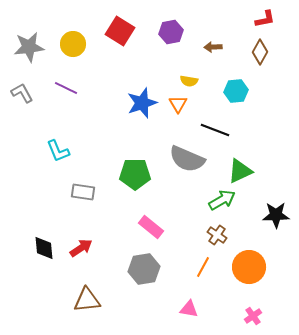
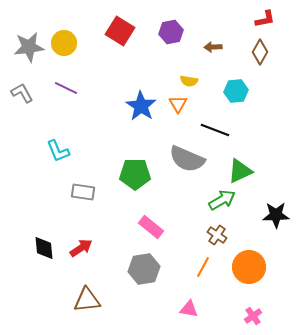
yellow circle: moved 9 px left, 1 px up
blue star: moved 1 px left, 3 px down; rotated 20 degrees counterclockwise
